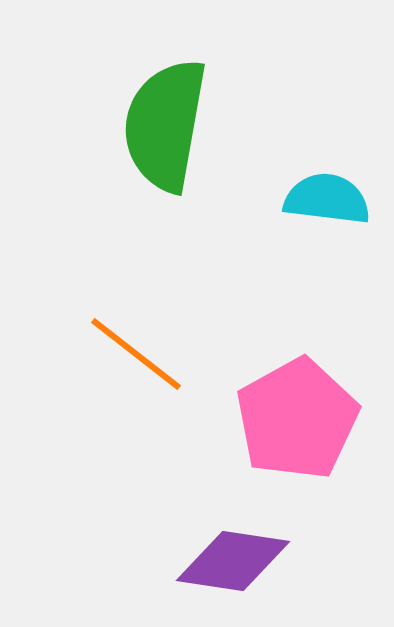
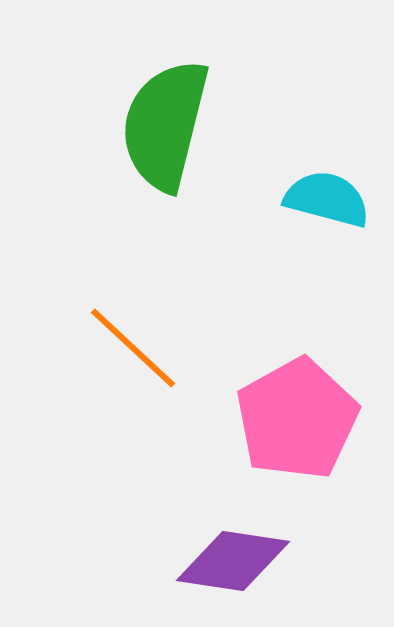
green semicircle: rotated 4 degrees clockwise
cyan semicircle: rotated 8 degrees clockwise
orange line: moved 3 px left, 6 px up; rotated 5 degrees clockwise
